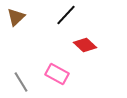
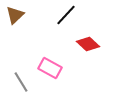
brown triangle: moved 1 px left, 2 px up
red diamond: moved 3 px right, 1 px up
pink rectangle: moved 7 px left, 6 px up
